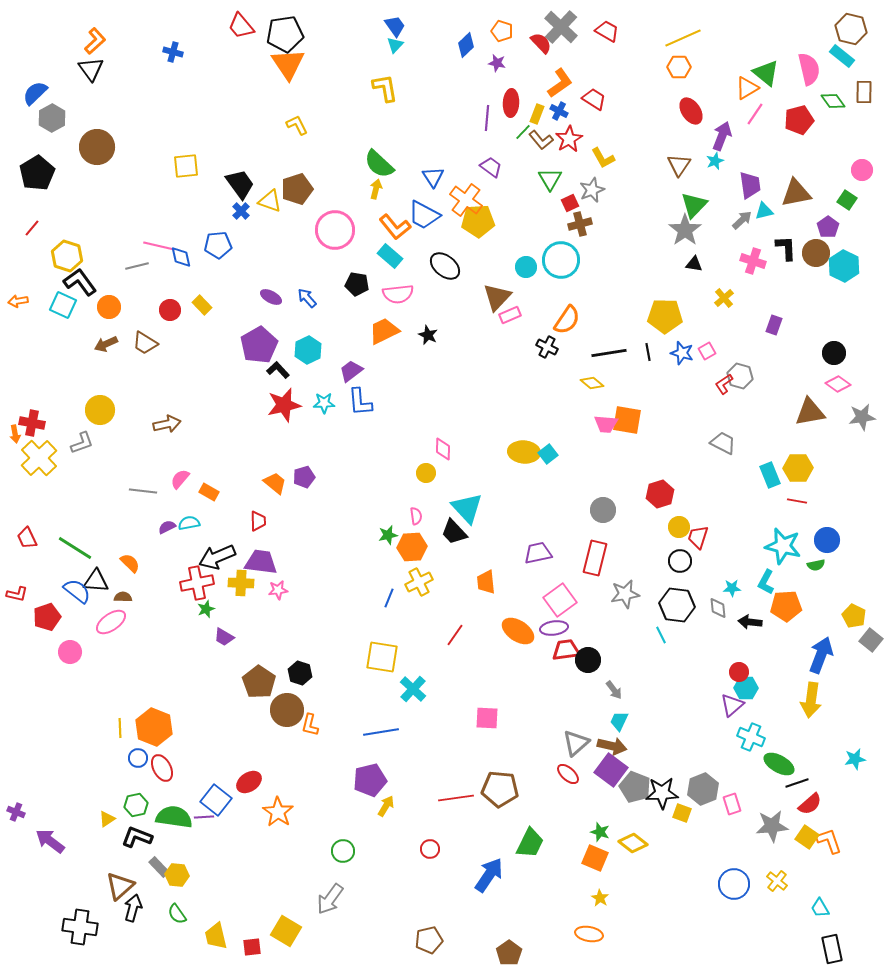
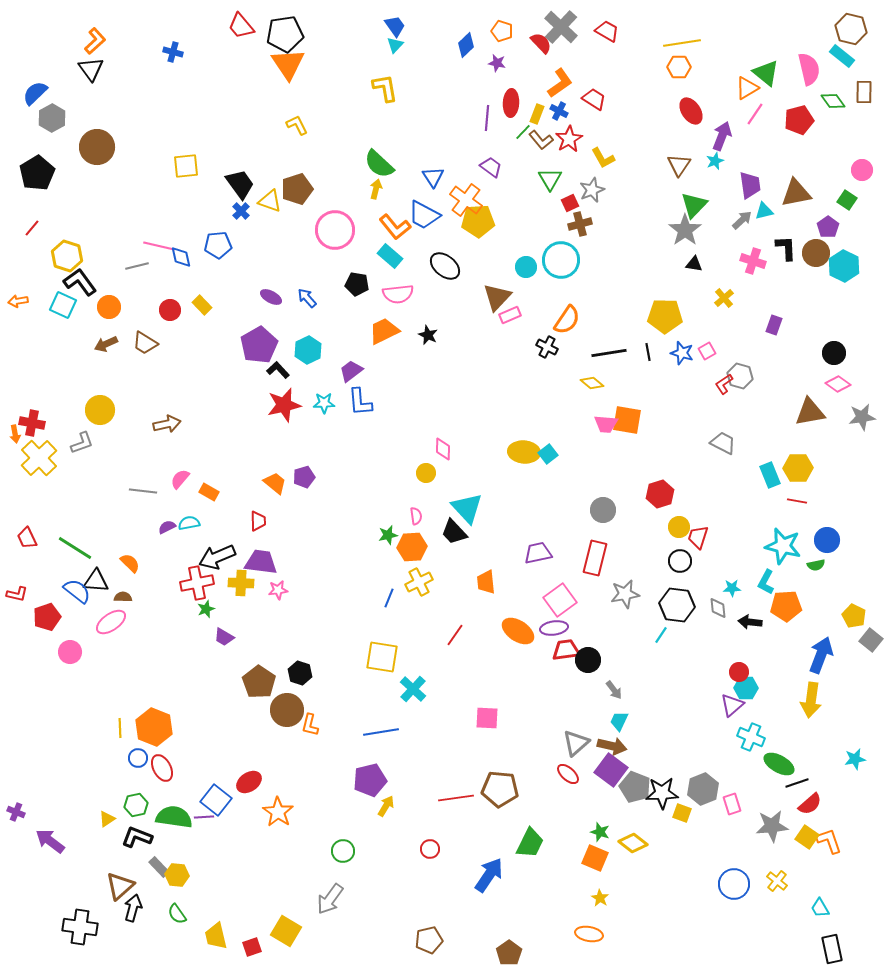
yellow line at (683, 38): moved 1 px left, 5 px down; rotated 15 degrees clockwise
cyan line at (661, 635): rotated 60 degrees clockwise
red square at (252, 947): rotated 12 degrees counterclockwise
